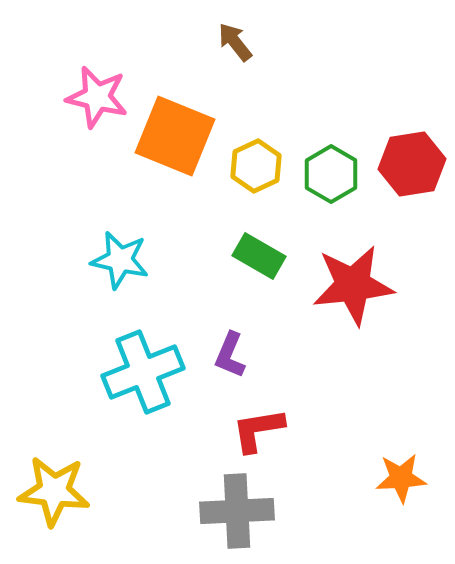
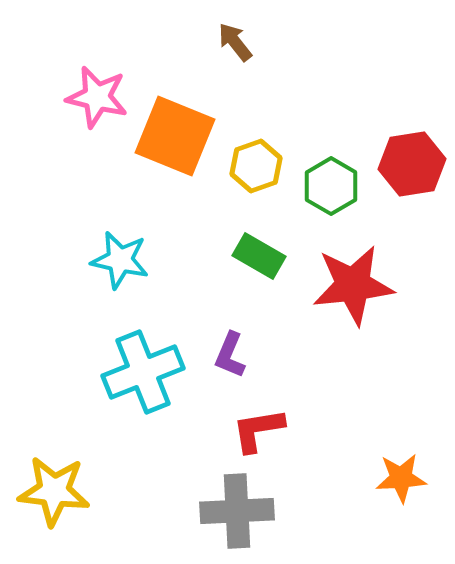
yellow hexagon: rotated 6 degrees clockwise
green hexagon: moved 12 px down
